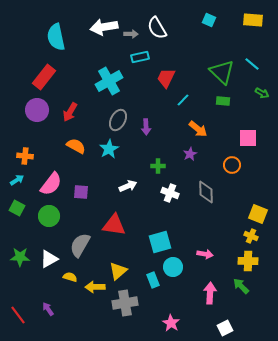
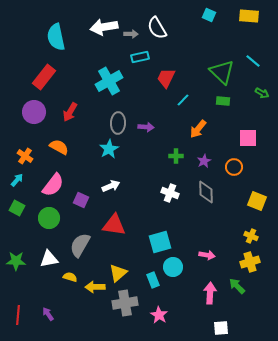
cyan square at (209, 20): moved 5 px up
yellow rectangle at (253, 20): moved 4 px left, 4 px up
cyan line at (252, 64): moved 1 px right, 3 px up
purple circle at (37, 110): moved 3 px left, 2 px down
gray ellipse at (118, 120): moved 3 px down; rotated 25 degrees counterclockwise
purple arrow at (146, 127): rotated 84 degrees counterclockwise
orange arrow at (198, 129): rotated 90 degrees clockwise
orange semicircle at (76, 146): moved 17 px left, 1 px down
purple star at (190, 154): moved 14 px right, 7 px down
orange cross at (25, 156): rotated 28 degrees clockwise
orange circle at (232, 165): moved 2 px right, 2 px down
green cross at (158, 166): moved 18 px right, 10 px up
cyan arrow at (17, 180): rotated 16 degrees counterclockwise
pink semicircle at (51, 184): moved 2 px right, 1 px down
white arrow at (128, 186): moved 17 px left
purple square at (81, 192): moved 8 px down; rotated 21 degrees clockwise
yellow square at (258, 214): moved 1 px left, 13 px up
green circle at (49, 216): moved 2 px down
pink arrow at (205, 254): moved 2 px right, 1 px down
green star at (20, 257): moved 4 px left, 4 px down
white triangle at (49, 259): rotated 18 degrees clockwise
yellow cross at (248, 261): moved 2 px right, 1 px down; rotated 18 degrees counterclockwise
yellow triangle at (118, 271): moved 2 px down
green arrow at (241, 286): moved 4 px left
purple arrow at (48, 309): moved 5 px down
red line at (18, 315): rotated 42 degrees clockwise
pink star at (171, 323): moved 12 px left, 8 px up
white square at (225, 328): moved 4 px left; rotated 21 degrees clockwise
